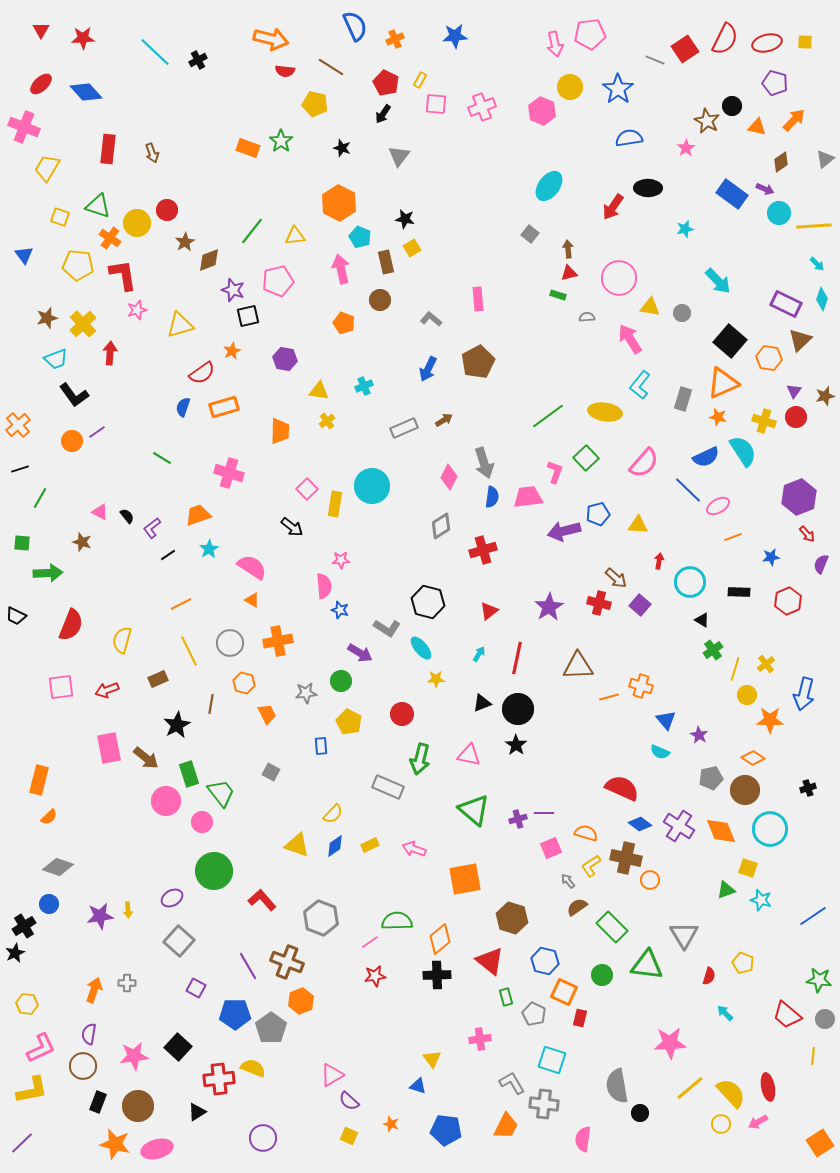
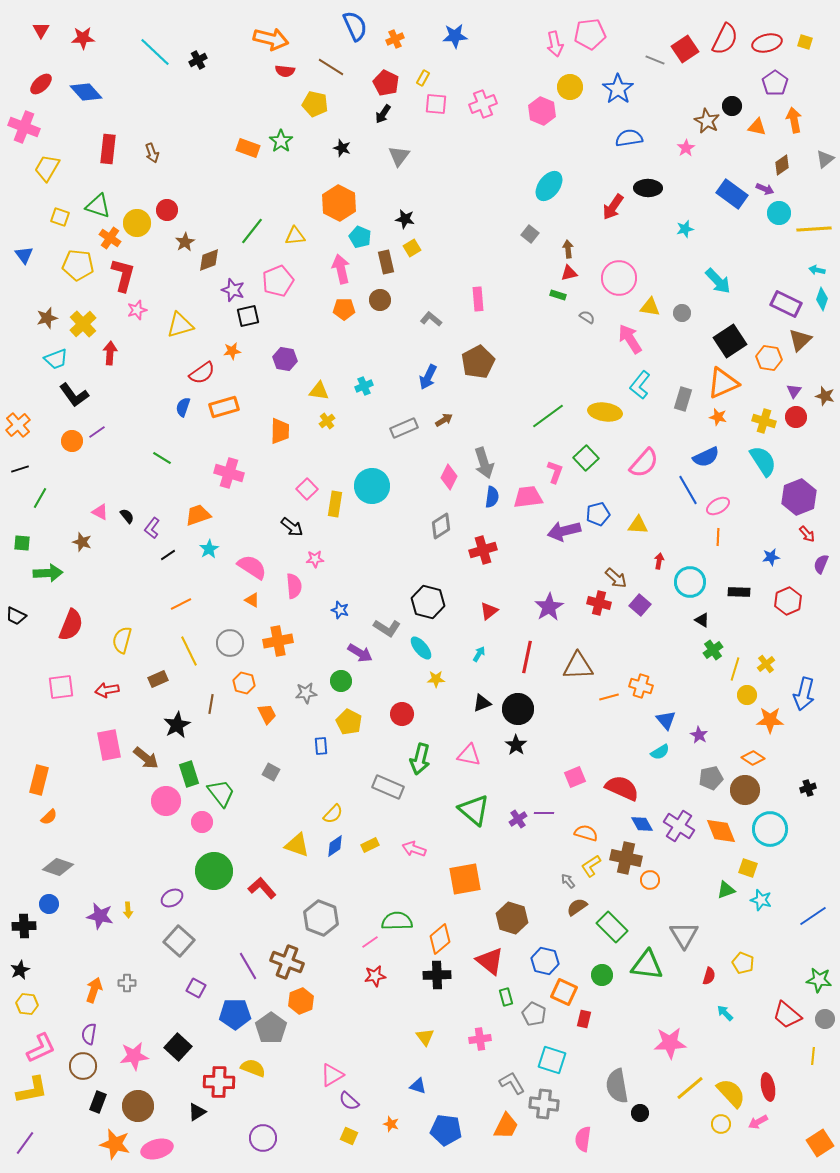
yellow square at (805, 42): rotated 14 degrees clockwise
yellow rectangle at (420, 80): moved 3 px right, 2 px up
purple pentagon at (775, 83): rotated 20 degrees clockwise
pink cross at (482, 107): moved 1 px right, 3 px up
orange arrow at (794, 120): rotated 55 degrees counterclockwise
brown diamond at (781, 162): moved 1 px right, 3 px down
yellow line at (814, 226): moved 3 px down
cyan arrow at (817, 264): moved 6 px down; rotated 147 degrees clockwise
red L-shape at (123, 275): rotated 24 degrees clockwise
pink pentagon at (278, 281): rotated 8 degrees counterclockwise
gray semicircle at (587, 317): rotated 35 degrees clockwise
orange pentagon at (344, 323): moved 14 px up; rotated 20 degrees counterclockwise
black square at (730, 341): rotated 16 degrees clockwise
orange star at (232, 351): rotated 18 degrees clockwise
blue arrow at (428, 369): moved 8 px down
brown star at (825, 396): rotated 30 degrees clockwise
cyan semicircle at (743, 451): moved 20 px right, 10 px down
blue line at (688, 490): rotated 16 degrees clockwise
purple L-shape at (152, 528): rotated 15 degrees counterclockwise
orange line at (733, 537): moved 15 px left; rotated 66 degrees counterclockwise
pink star at (341, 560): moved 26 px left, 1 px up
pink semicircle at (324, 586): moved 30 px left
red line at (517, 658): moved 10 px right, 1 px up
red arrow at (107, 690): rotated 10 degrees clockwise
pink rectangle at (109, 748): moved 3 px up
cyan semicircle at (660, 752): rotated 54 degrees counterclockwise
purple cross at (518, 819): rotated 18 degrees counterclockwise
blue diamond at (640, 824): moved 2 px right; rotated 25 degrees clockwise
pink square at (551, 848): moved 24 px right, 71 px up
red L-shape at (262, 900): moved 12 px up
purple star at (100, 916): rotated 20 degrees clockwise
black cross at (24, 926): rotated 30 degrees clockwise
black star at (15, 953): moved 5 px right, 17 px down
red rectangle at (580, 1018): moved 4 px right, 1 px down
yellow triangle at (432, 1059): moved 7 px left, 22 px up
red cross at (219, 1079): moved 3 px down; rotated 8 degrees clockwise
purple line at (22, 1143): moved 3 px right; rotated 10 degrees counterclockwise
